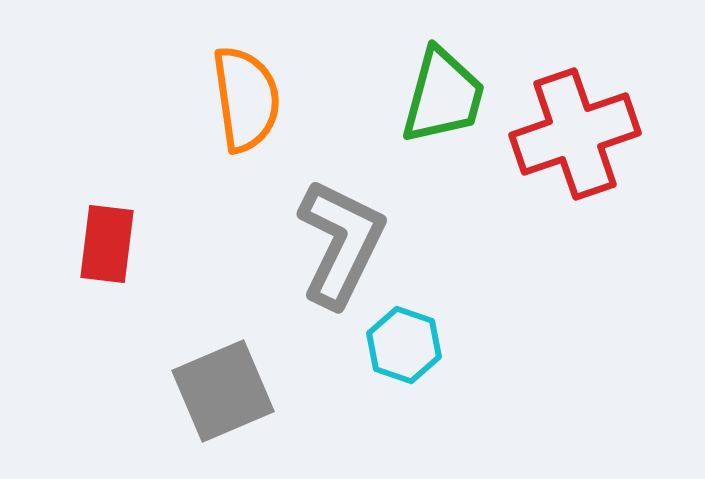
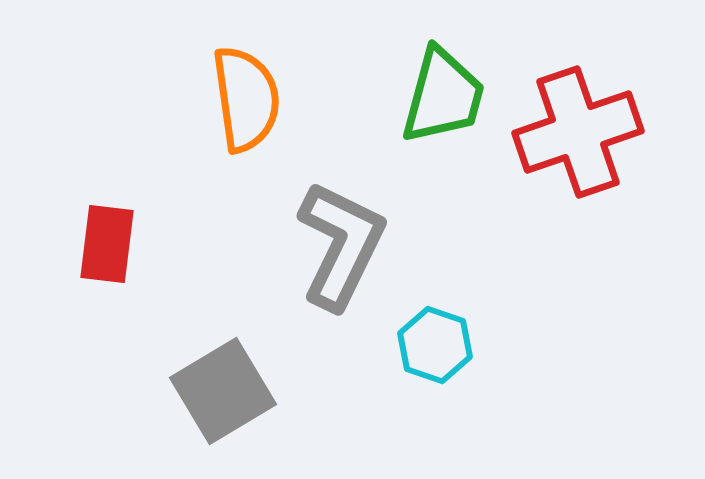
red cross: moved 3 px right, 2 px up
gray L-shape: moved 2 px down
cyan hexagon: moved 31 px right
gray square: rotated 8 degrees counterclockwise
